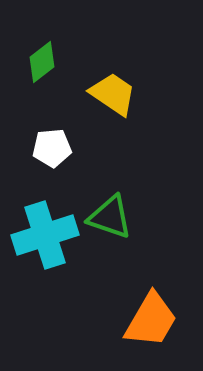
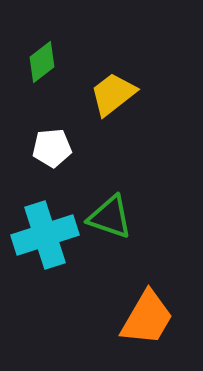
yellow trapezoid: rotated 72 degrees counterclockwise
orange trapezoid: moved 4 px left, 2 px up
